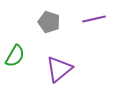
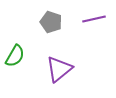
gray pentagon: moved 2 px right
